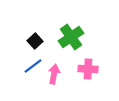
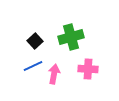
green cross: rotated 20 degrees clockwise
blue line: rotated 12 degrees clockwise
